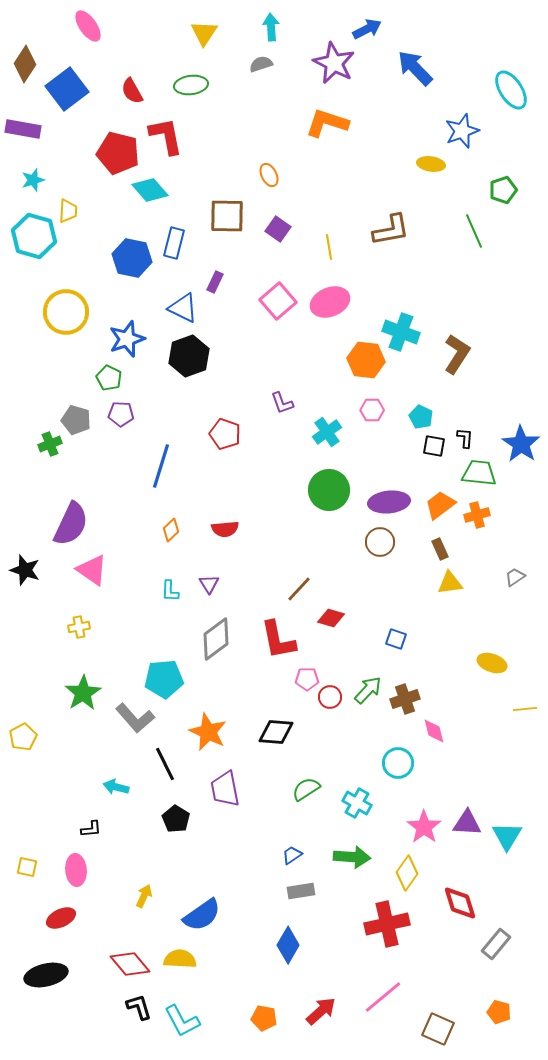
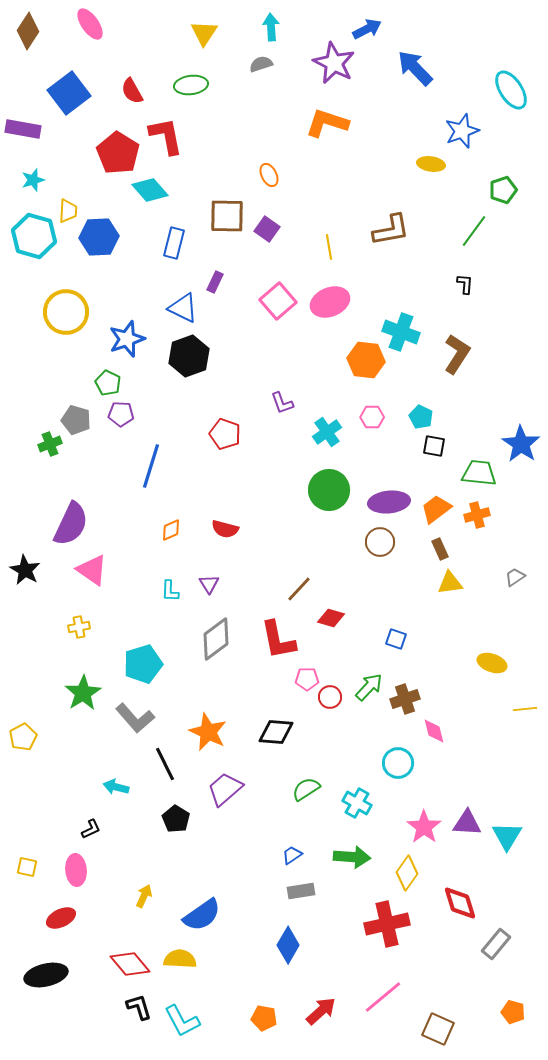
pink ellipse at (88, 26): moved 2 px right, 2 px up
brown diamond at (25, 64): moved 3 px right, 33 px up
blue square at (67, 89): moved 2 px right, 4 px down
red pentagon at (118, 153): rotated 18 degrees clockwise
purple square at (278, 229): moved 11 px left
green line at (474, 231): rotated 60 degrees clockwise
blue hexagon at (132, 258): moved 33 px left, 21 px up; rotated 15 degrees counterclockwise
green pentagon at (109, 378): moved 1 px left, 5 px down
pink hexagon at (372, 410): moved 7 px down
black L-shape at (465, 438): moved 154 px up
blue line at (161, 466): moved 10 px left
orange trapezoid at (440, 505): moved 4 px left, 4 px down
red semicircle at (225, 529): rotated 20 degrees clockwise
orange diamond at (171, 530): rotated 20 degrees clockwise
black star at (25, 570): rotated 12 degrees clockwise
cyan pentagon at (164, 679): moved 21 px left, 15 px up; rotated 12 degrees counterclockwise
green arrow at (368, 690): moved 1 px right, 3 px up
purple trapezoid at (225, 789): rotated 60 degrees clockwise
black L-shape at (91, 829): rotated 20 degrees counterclockwise
orange pentagon at (499, 1012): moved 14 px right
